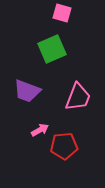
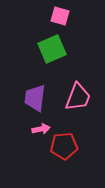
pink square: moved 2 px left, 3 px down
purple trapezoid: moved 8 px right, 7 px down; rotated 76 degrees clockwise
pink arrow: moved 1 px right, 1 px up; rotated 18 degrees clockwise
